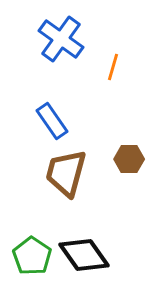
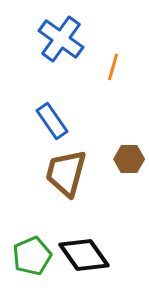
green pentagon: rotated 15 degrees clockwise
